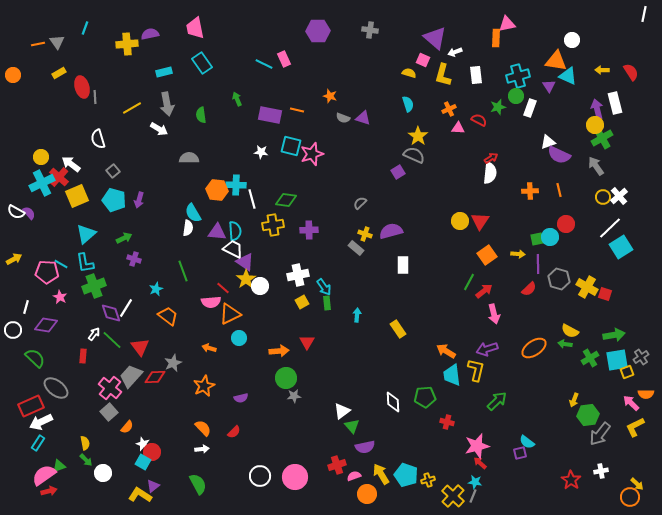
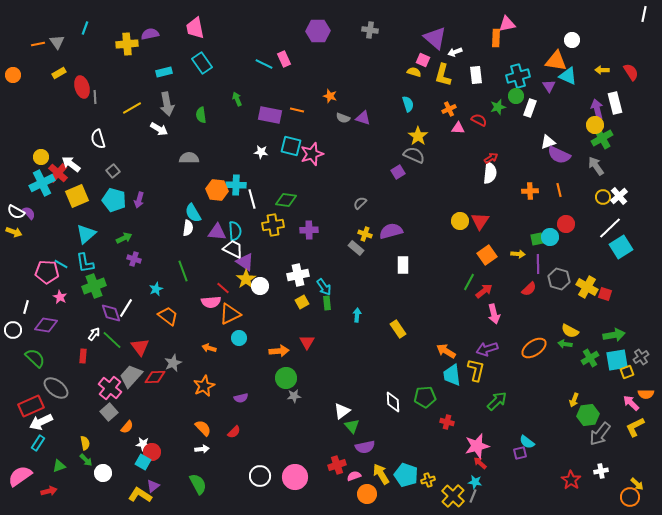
yellow semicircle at (409, 73): moved 5 px right, 1 px up
red cross at (59, 177): moved 1 px left, 4 px up
yellow arrow at (14, 259): moved 27 px up; rotated 49 degrees clockwise
white star at (143, 444): rotated 16 degrees counterclockwise
pink semicircle at (44, 475): moved 24 px left, 1 px down
